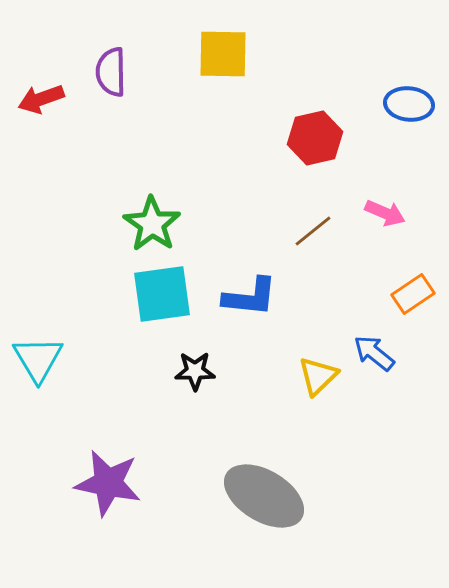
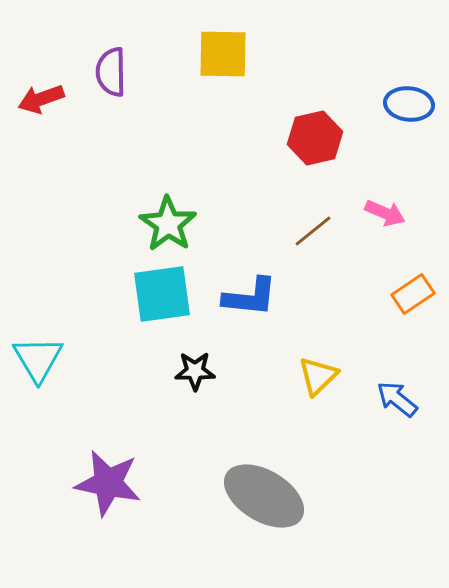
green star: moved 16 px right
blue arrow: moved 23 px right, 46 px down
